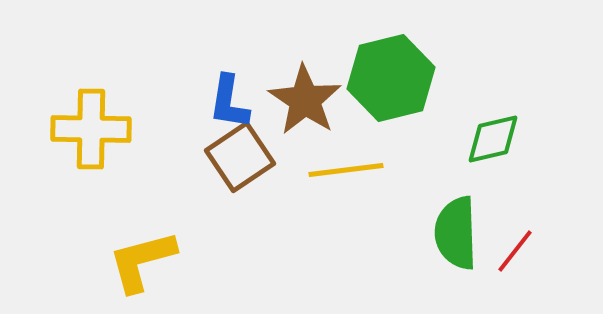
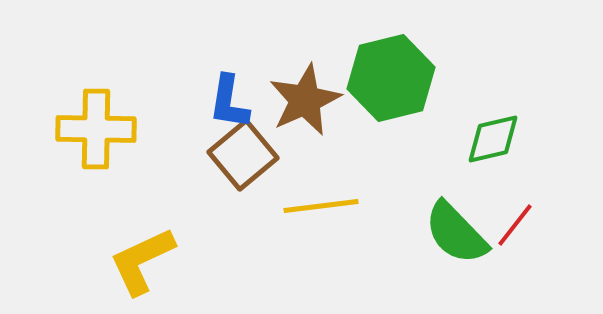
brown star: rotated 14 degrees clockwise
yellow cross: moved 5 px right
brown square: moved 3 px right, 2 px up; rotated 6 degrees counterclockwise
yellow line: moved 25 px left, 36 px down
green semicircle: rotated 42 degrees counterclockwise
red line: moved 26 px up
yellow L-shape: rotated 10 degrees counterclockwise
